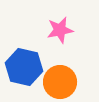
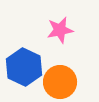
blue hexagon: rotated 12 degrees clockwise
